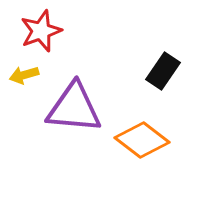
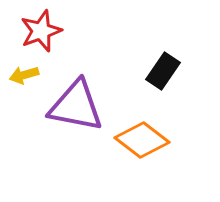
purple triangle: moved 2 px right, 2 px up; rotated 6 degrees clockwise
